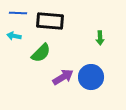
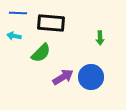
black rectangle: moved 1 px right, 2 px down
